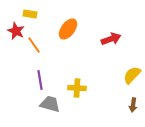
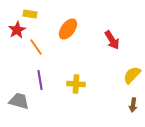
red star: moved 1 px right, 1 px up; rotated 18 degrees clockwise
red arrow: moved 1 px right, 1 px down; rotated 78 degrees clockwise
orange line: moved 2 px right, 2 px down
yellow cross: moved 1 px left, 4 px up
gray trapezoid: moved 31 px left, 3 px up
